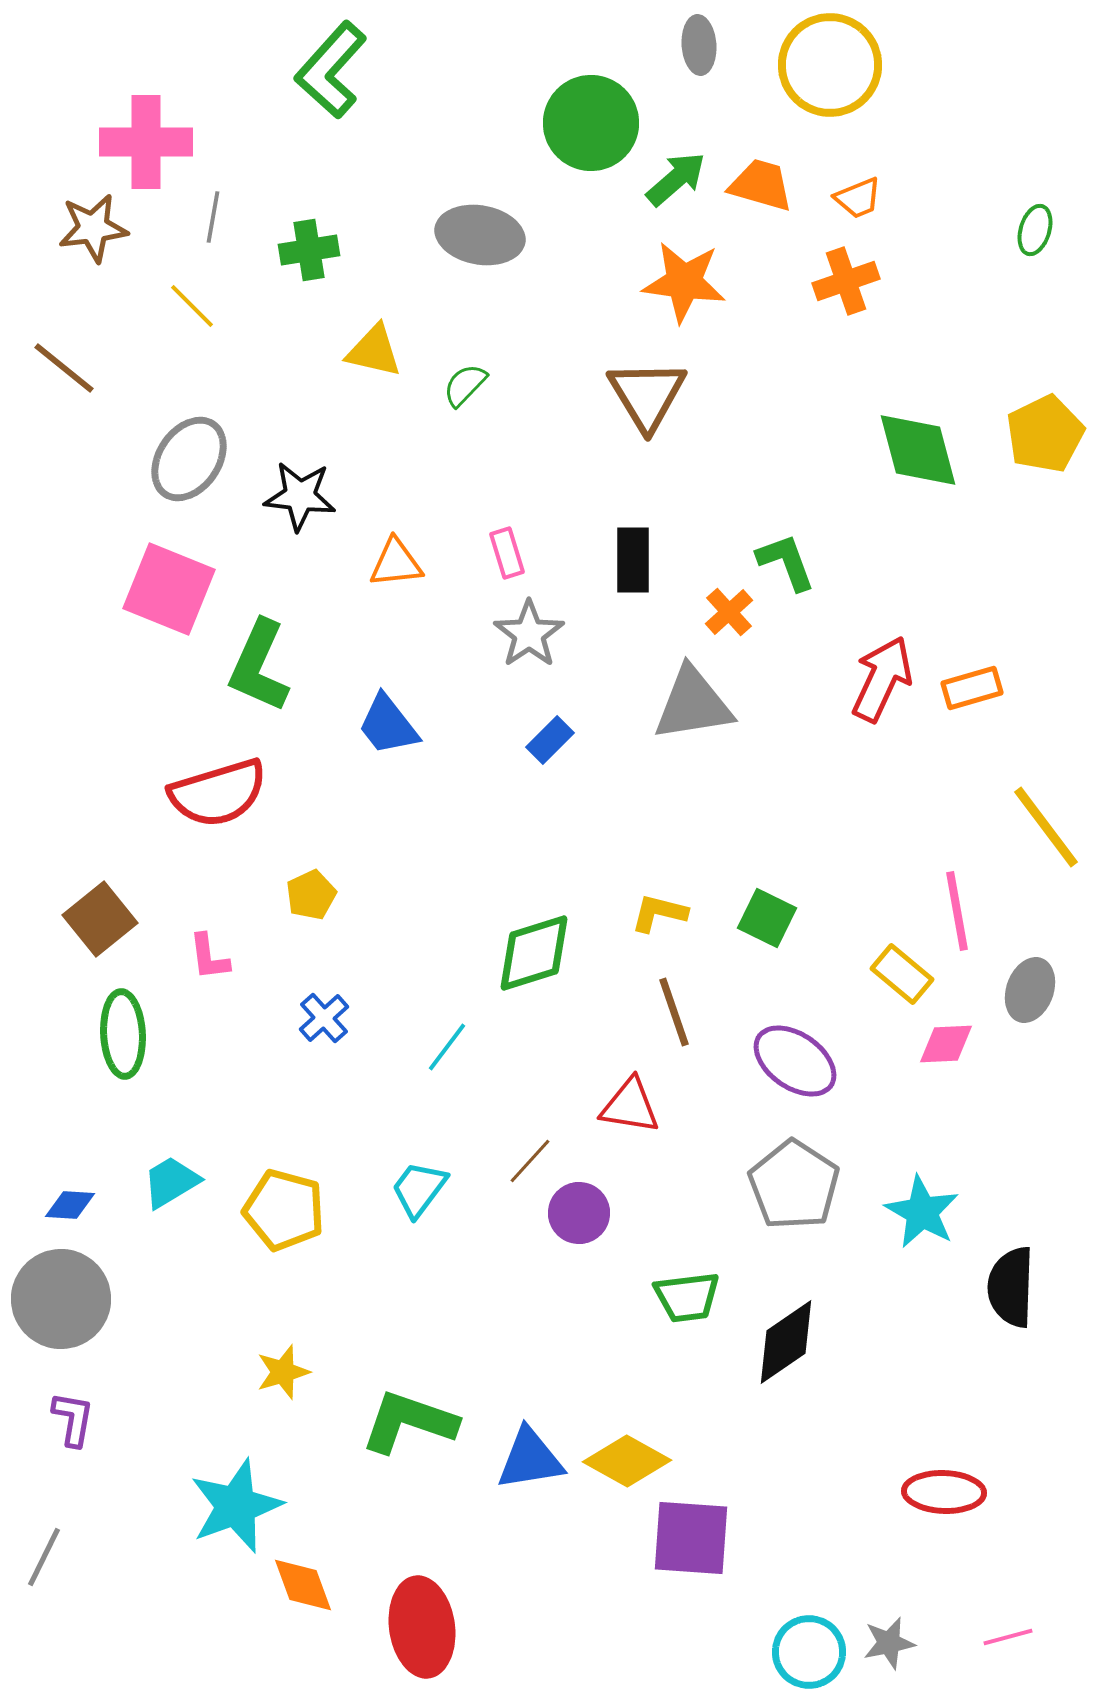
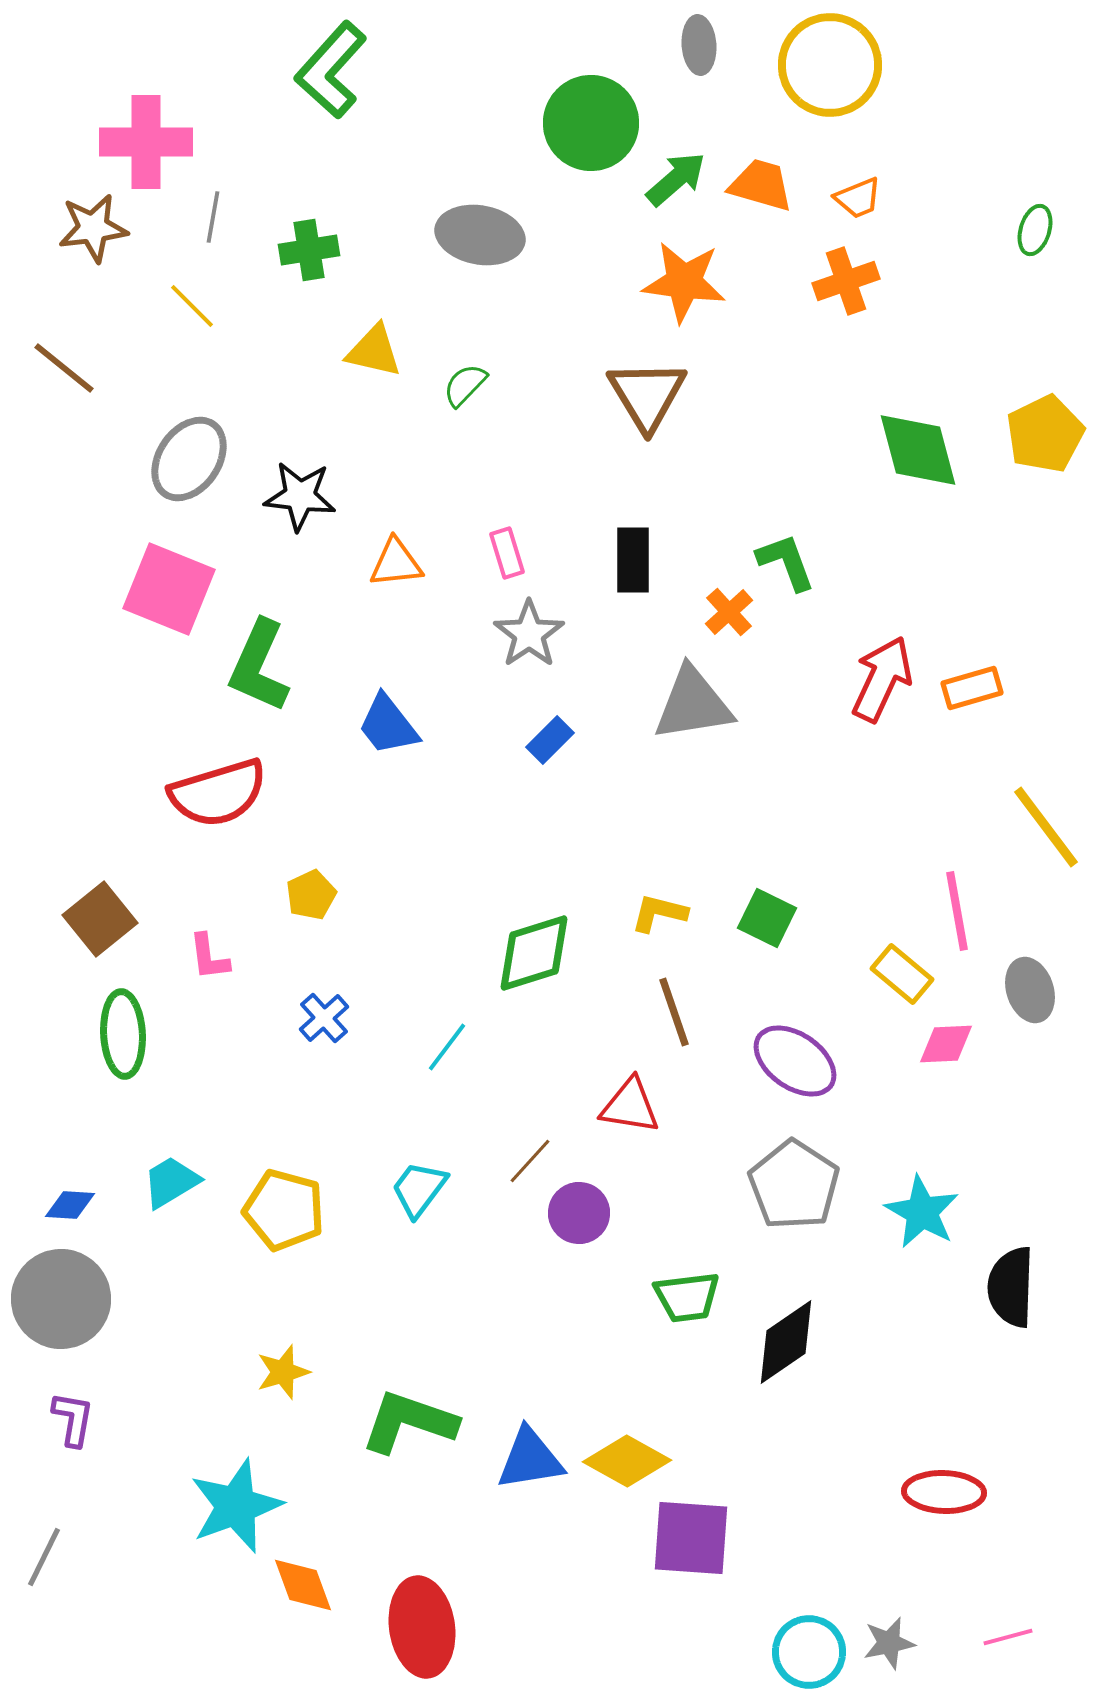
gray ellipse at (1030, 990): rotated 38 degrees counterclockwise
